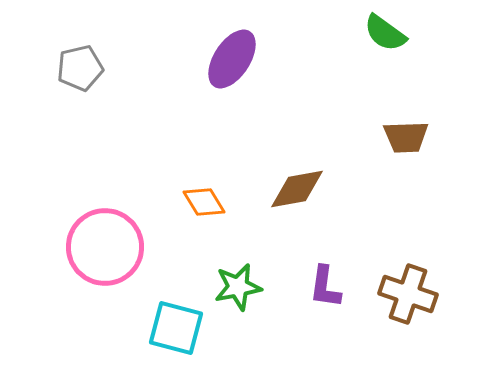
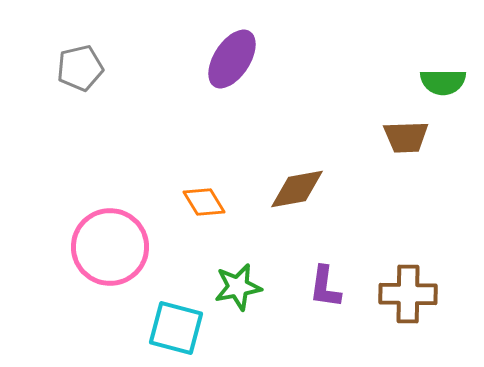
green semicircle: moved 58 px right, 49 px down; rotated 36 degrees counterclockwise
pink circle: moved 5 px right
brown cross: rotated 18 degrees counterclockwise
